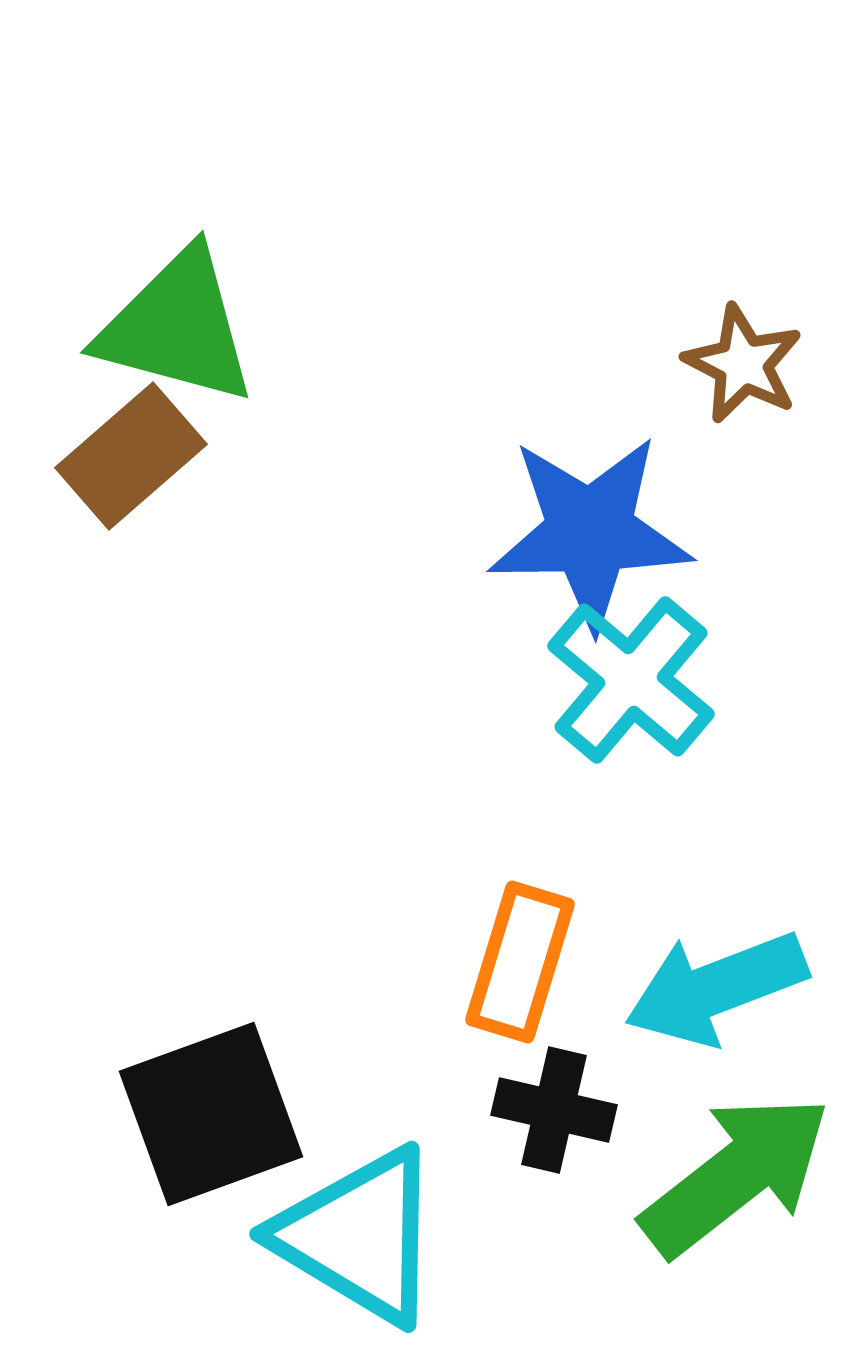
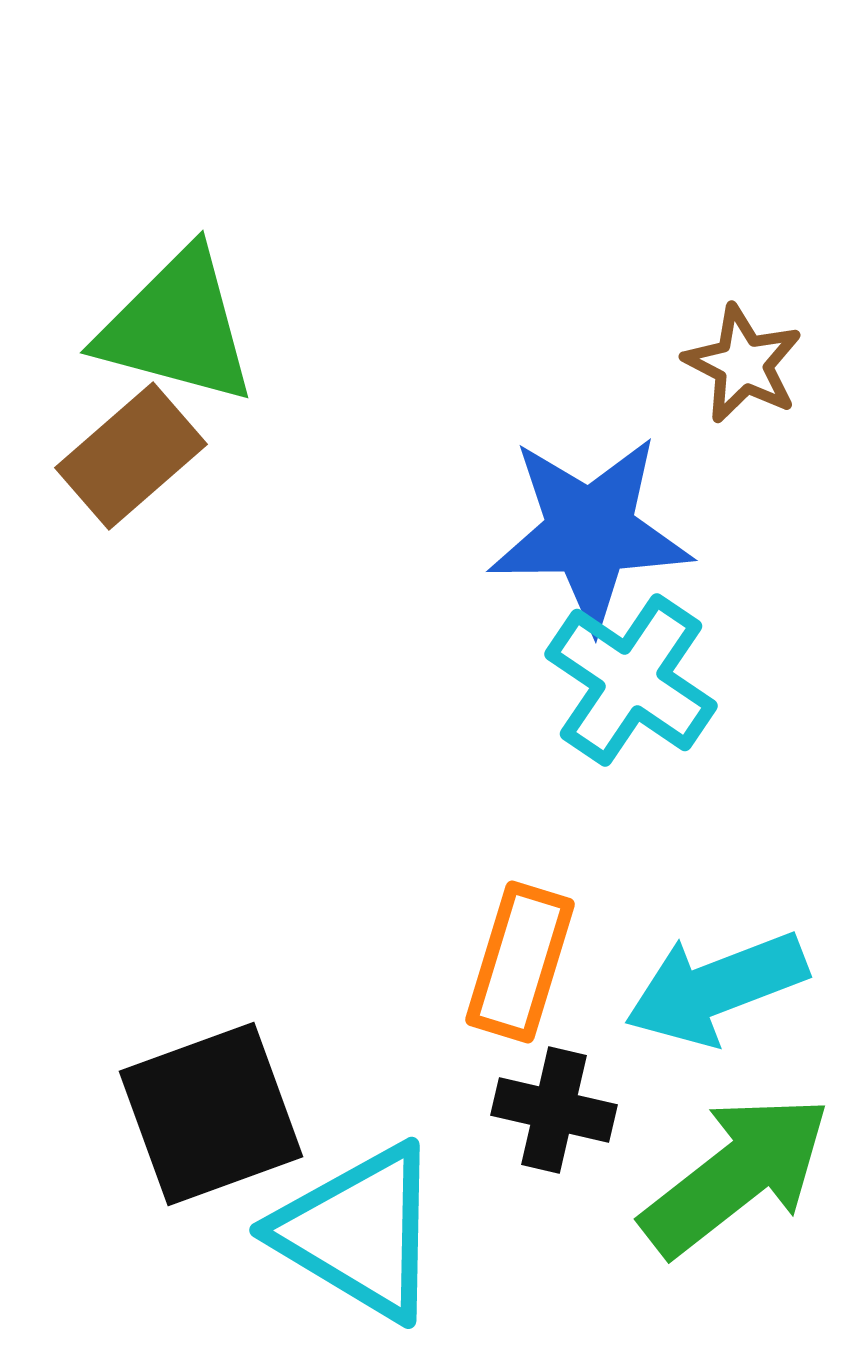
cyan cross: rotated 6 degrees counterclockwise
cyan triangle: moved 4 px up
